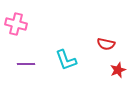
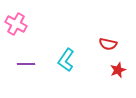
pink cross: rotated 15 degrees clockwise
red semicircle: moved 2 px right
cyan L-shape: rotated 55 degrees clockwise
